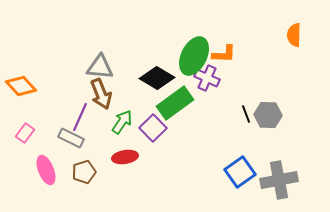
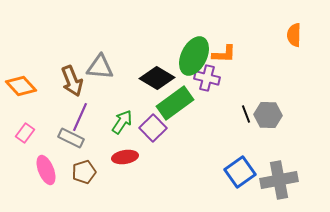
purple cross: rotated 10 degrees counterclockwise
brown arrow: moved 29 px left, 13 px up
